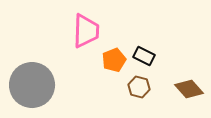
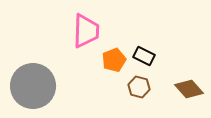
gray circle: moved 1 px right, 1 px down
